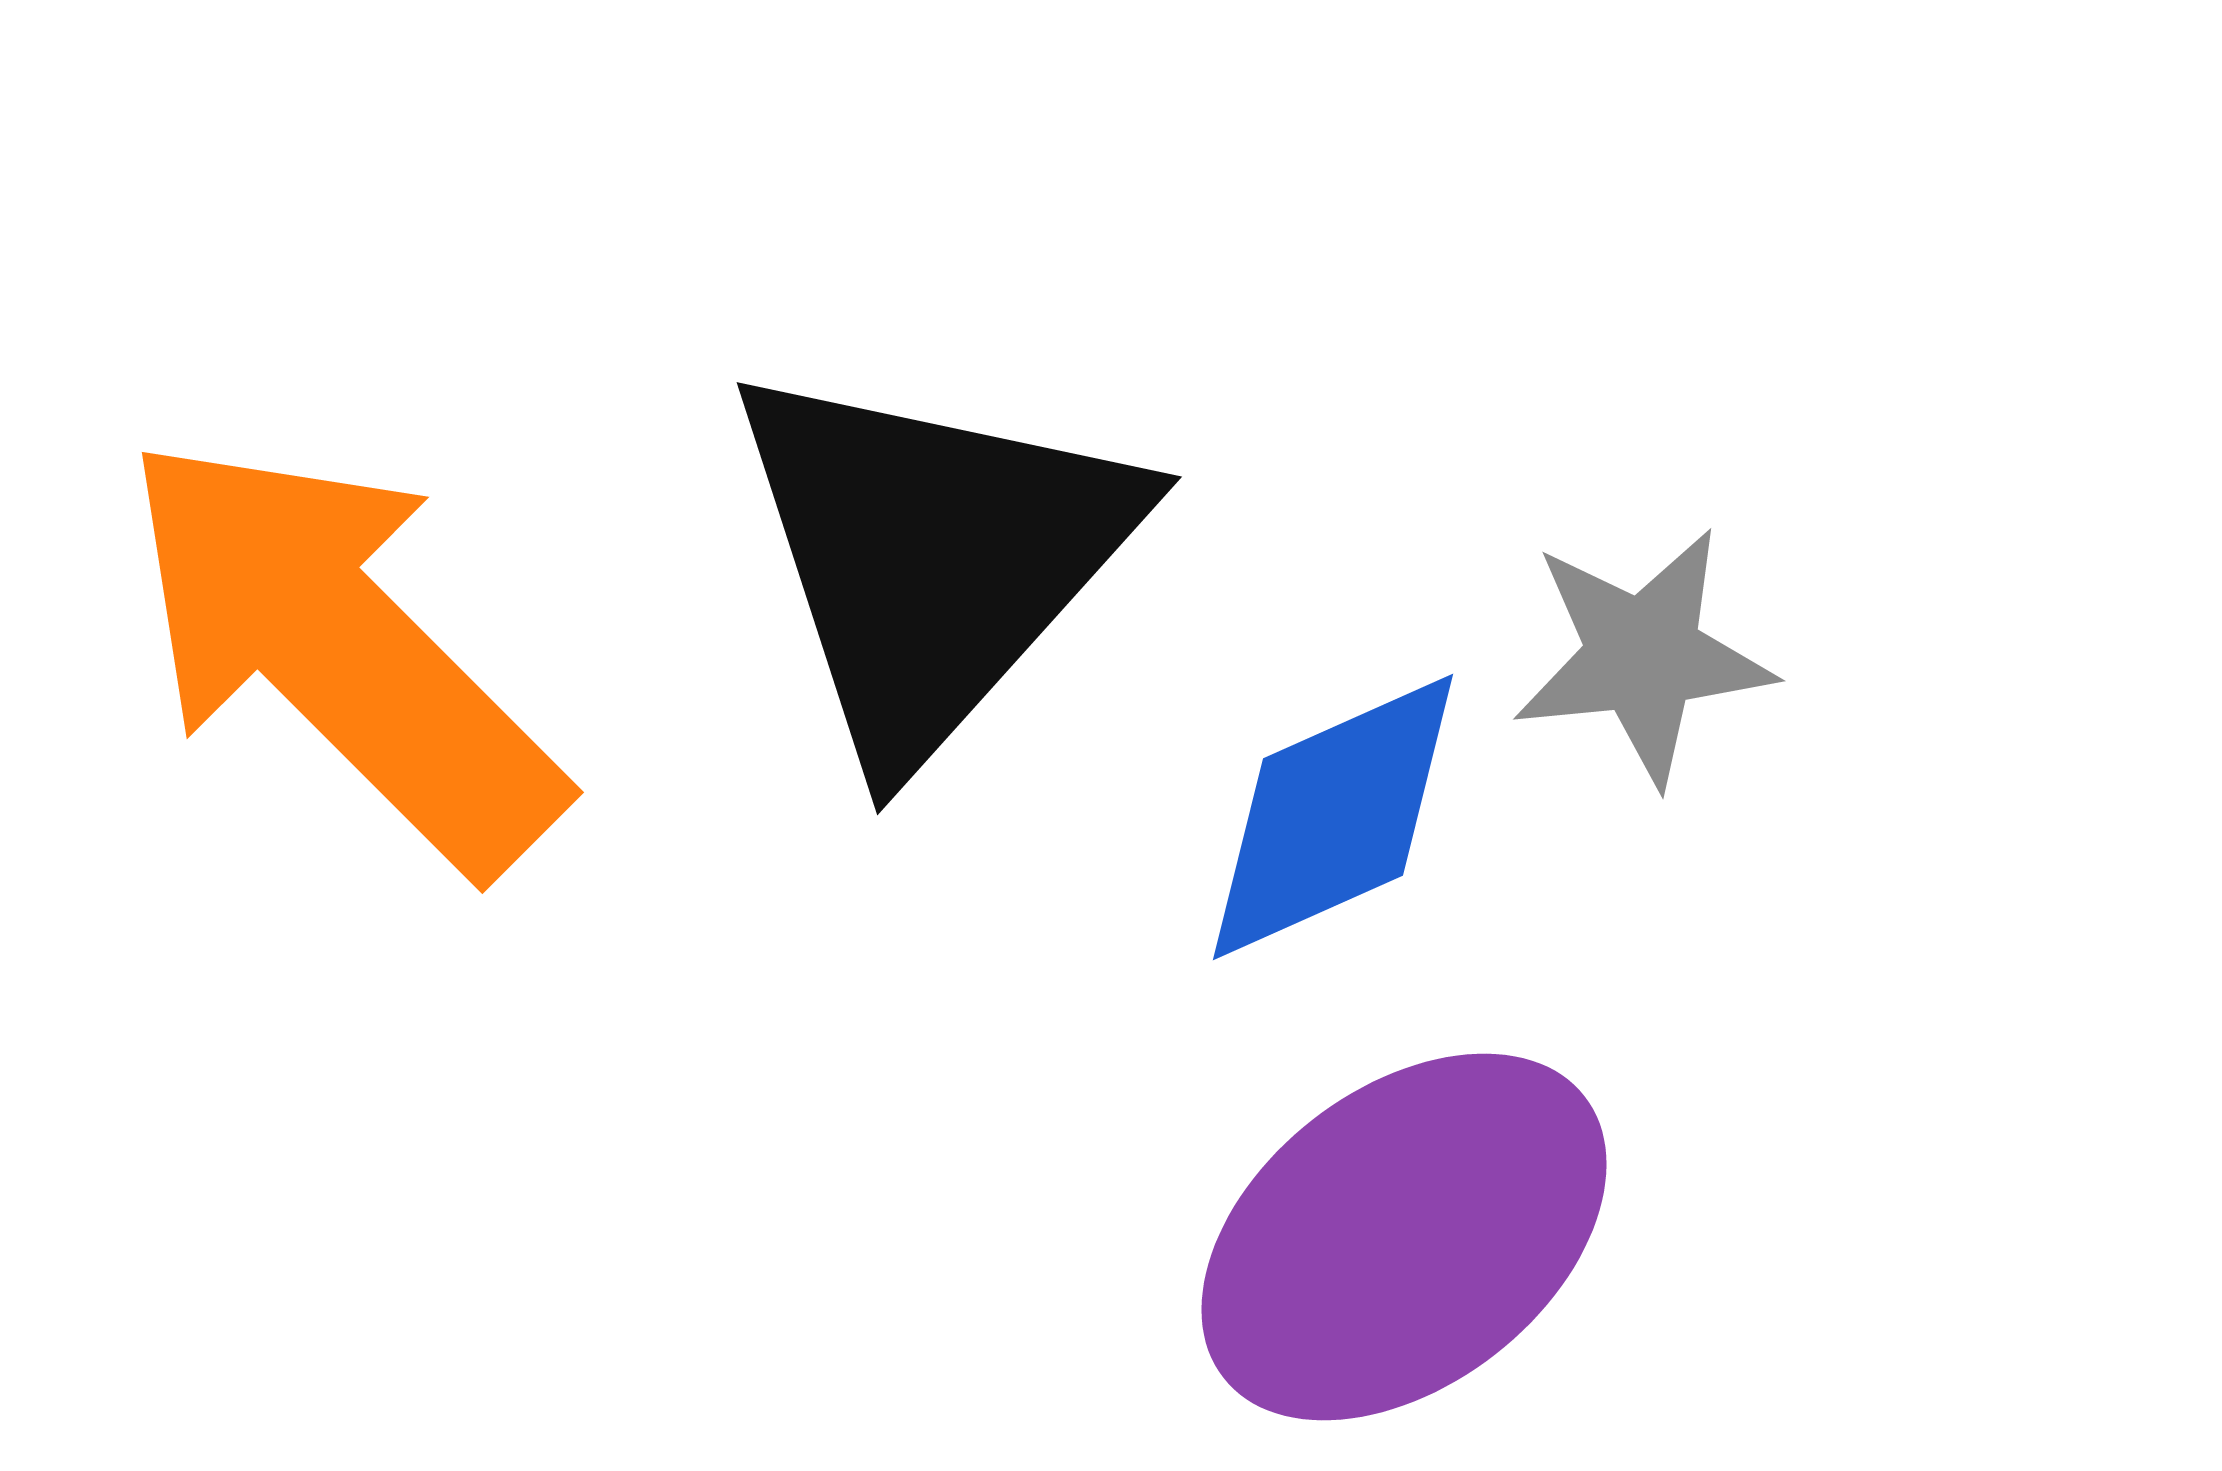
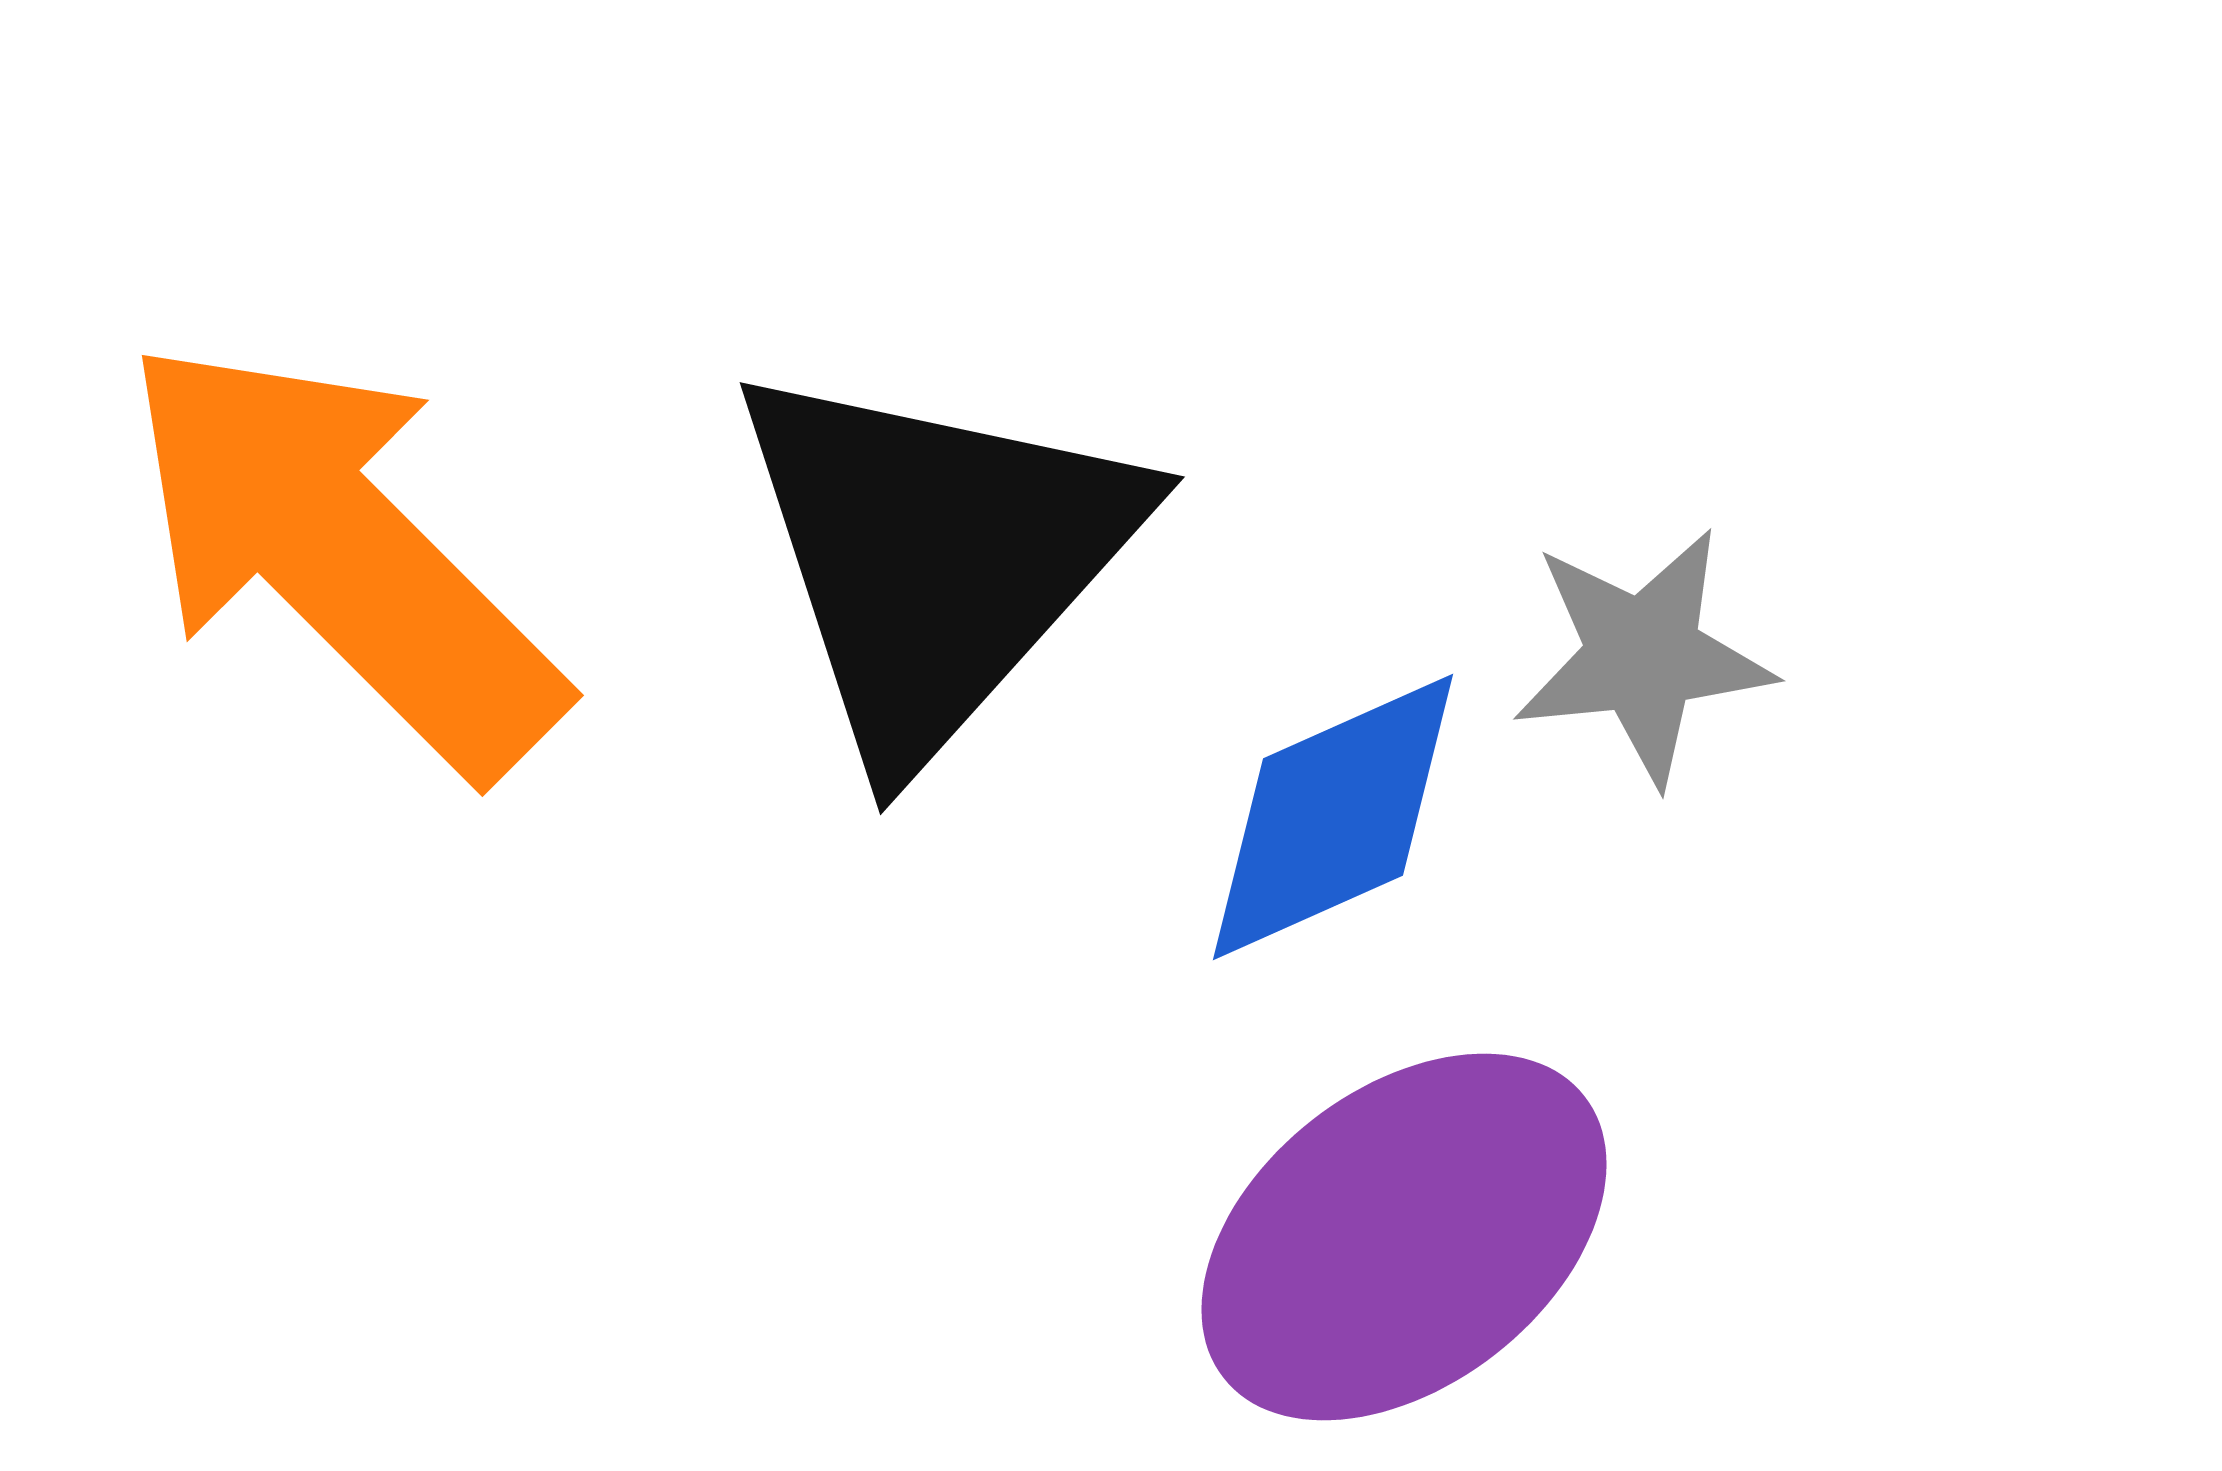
black triangle: moved 3 px right
orange arrow: moved 97 px up
